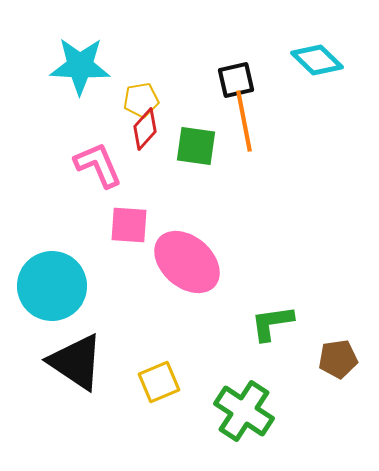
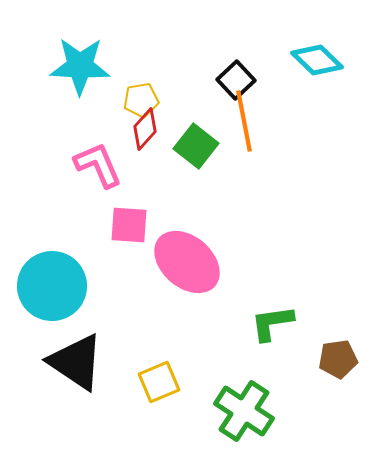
black square: rotated 30 degrees counterclockwise
green square: rotated 30 degrees clockwise
